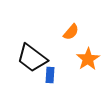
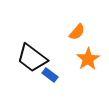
orange semicircle: moved 6 px right
blue rectangle: rotated 56 degrees counterclockwise
